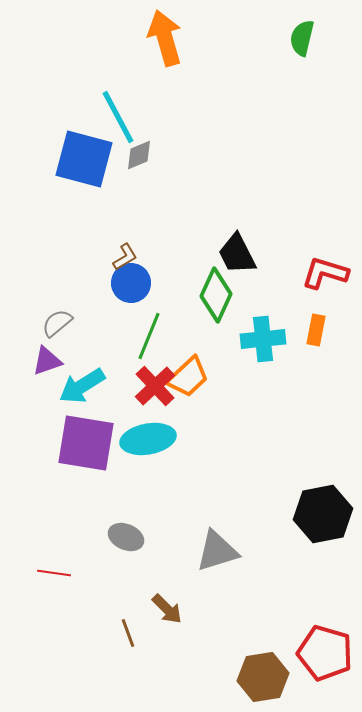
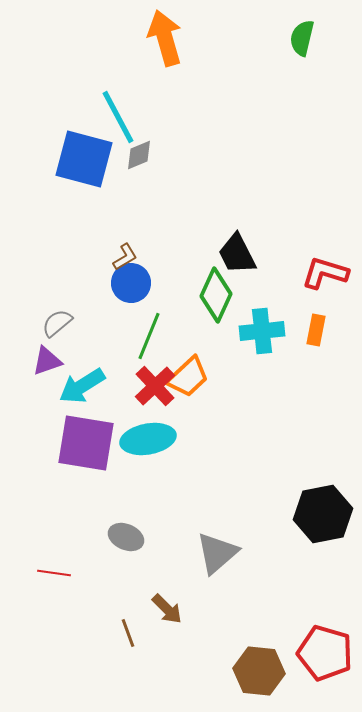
cyan cross: moved 1 px left, 8 px up
gray triangle: moved 2 px down; rotated 24 degrees counterclockwise
brown hexagon: moved 4 px left, 6 px up; rotated 15 degrees clockwise
